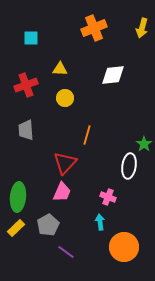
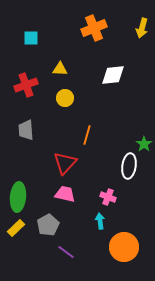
pink trapezoid: moved 3 px right, 2 px down; rotated 100 degrees counterclockwise
cyan arrow: moved 1 px up
